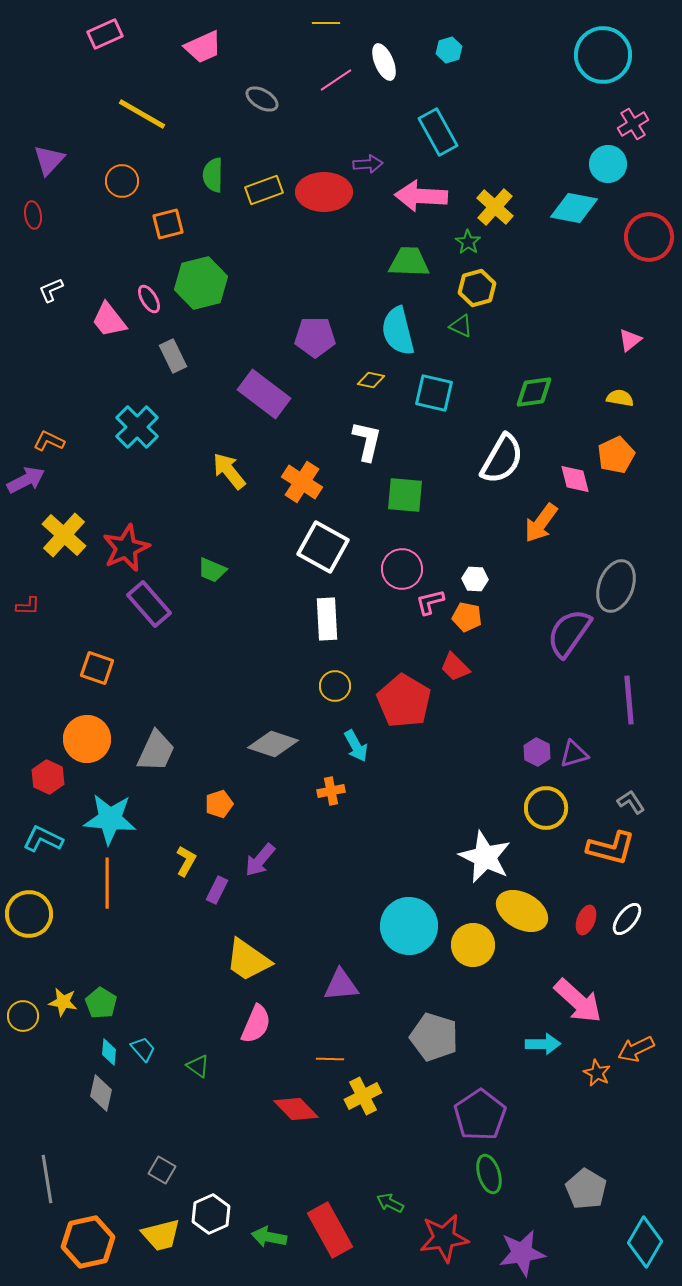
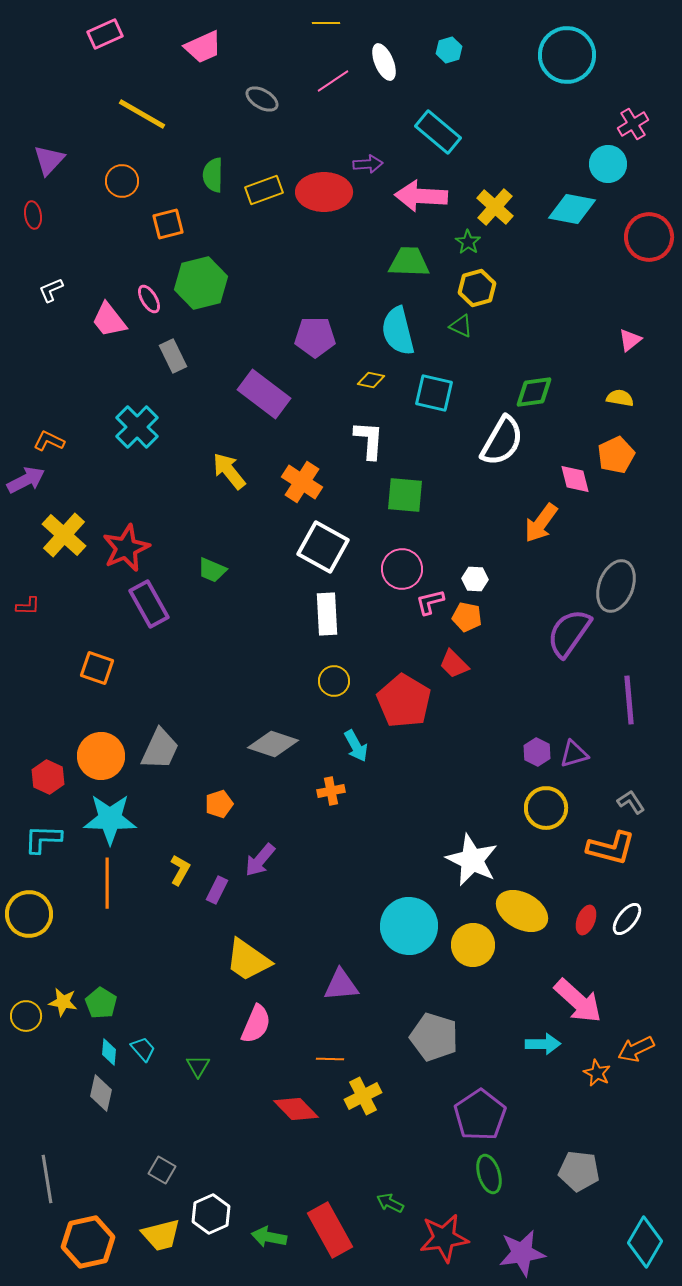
cyan circle at (603, 55): moved 36 px left
pink line at (336, 80): moved 3 px left, 1 px down
cyan rectangle at (438, 132): rotated 21 degrees counterclockwise
cyan diamond at (574, 208): moved 2 px left, 1 px down
white L-shape at (367, 441): moved 2 px right, 1 px up; rotated 9 degrees counterclockwise
white semicircle at (502, 459): moved 18 px up
purple rectangle at (149, 604): rotated 12 degrees clockwise
white rectangle at (327, 619): moved 5 px up
red trapezoid at (455, 667): moved 1 px left, 3 px up
yellow circle at (335, 686): moved 1 px left, 5 px up
orange circle at (87, 739): moved 14 px right, 17 px down
gray trapezoid at (156, 751): moved 4 px right, 2 px up
cyan star at (110, 819): rotated 4 degrees counterclockwise
cyan L-shape at (43, 839): rotated 24 degrees counterclockwise
white star at (485, 857): moved 13 px left, 3 px down
yellow L-shape at (186, 861): moved 6 px left, 9 px down
yellow circle at (23, 1016): moved 3 px right
green triangle at (198, 1066): rotated 25 degrees clockwise
gray pentagon at (586, 1189): moved 7 px left, 18 px up; rotated 24 degrees counterclockwise
